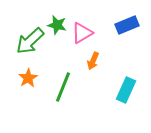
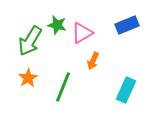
green arrow: rotated 16 degrees counterclockwise
